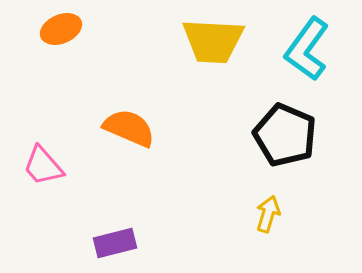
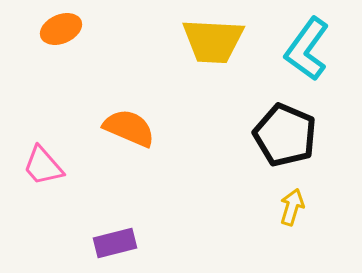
yellow arrow: moved 24 px right, 7 px up
